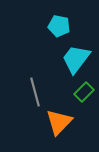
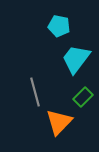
green rectangle: moved 1 px left, 5 px down
